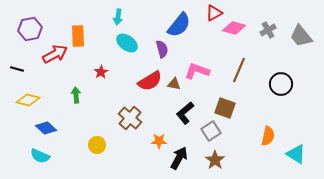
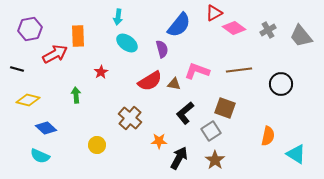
pink diamond: rotated 20 degrees clockwise
brown line: rotated 60 degrees clockwise
